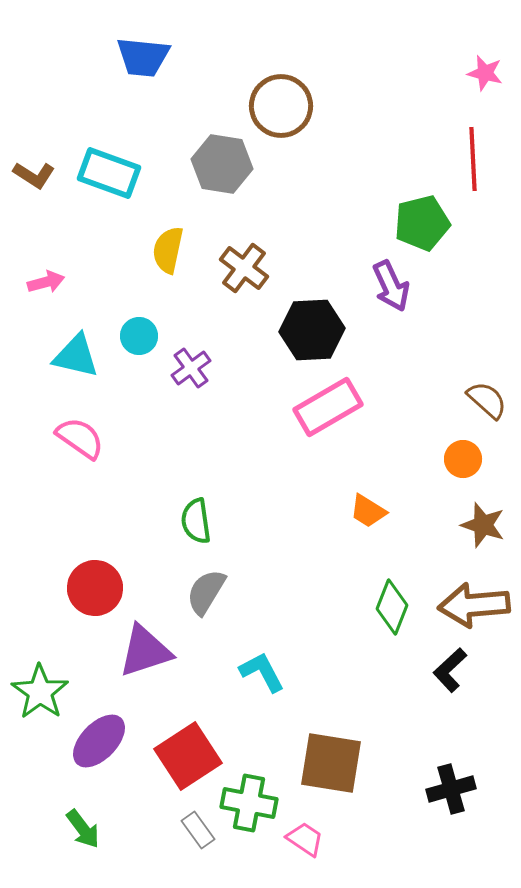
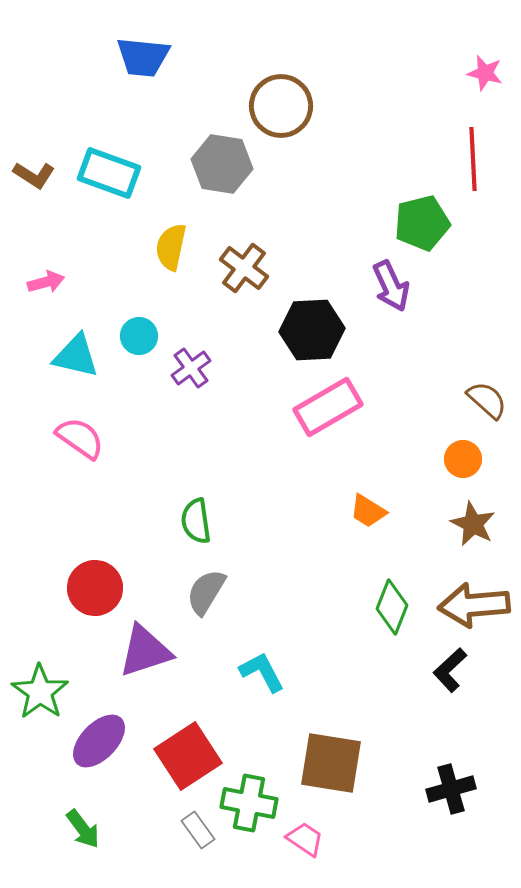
yellow semicircle: moved 3 px right, 3 px up
brown star: moved 10 px left, 1 px up; rotated 9 degrees clockwise
